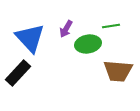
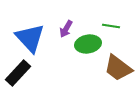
green line: rotated 18 degrees clockwise
brown trapezoid: moved 3 px up; rotated 32 degrees clockwise
